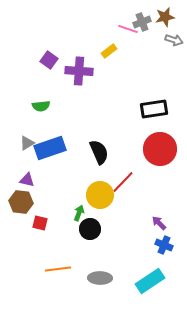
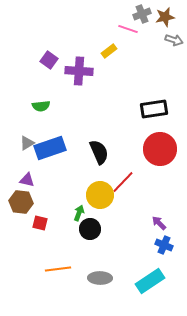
gray cross: moved 8 px up
